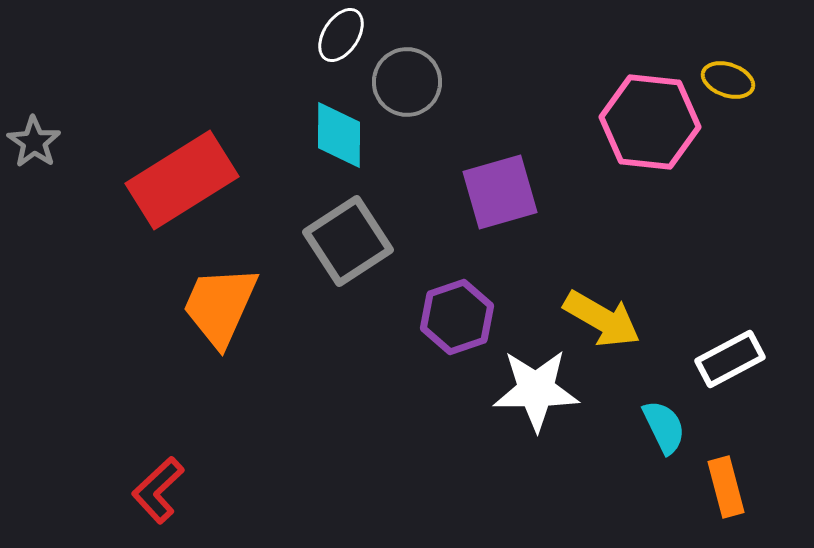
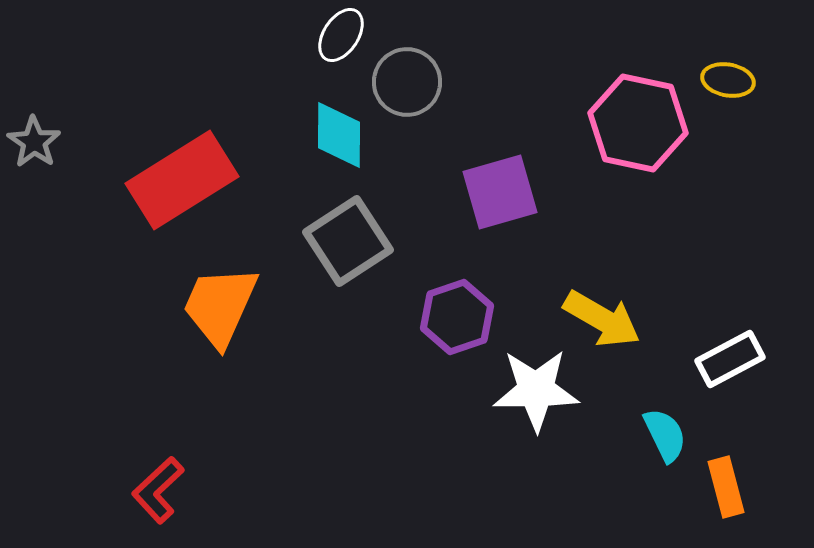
yellow ellipse: rotated 9 degrees counterclockwise
pink hexagon: moved 12 px left, 1 px down; rotated 6 degrees clockwise
cyan semicircle: moved 1 px right, 8 px down
